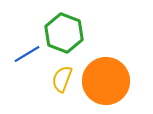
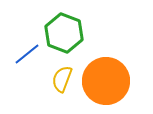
blue line: rotated 8 degrees counterclockwise
